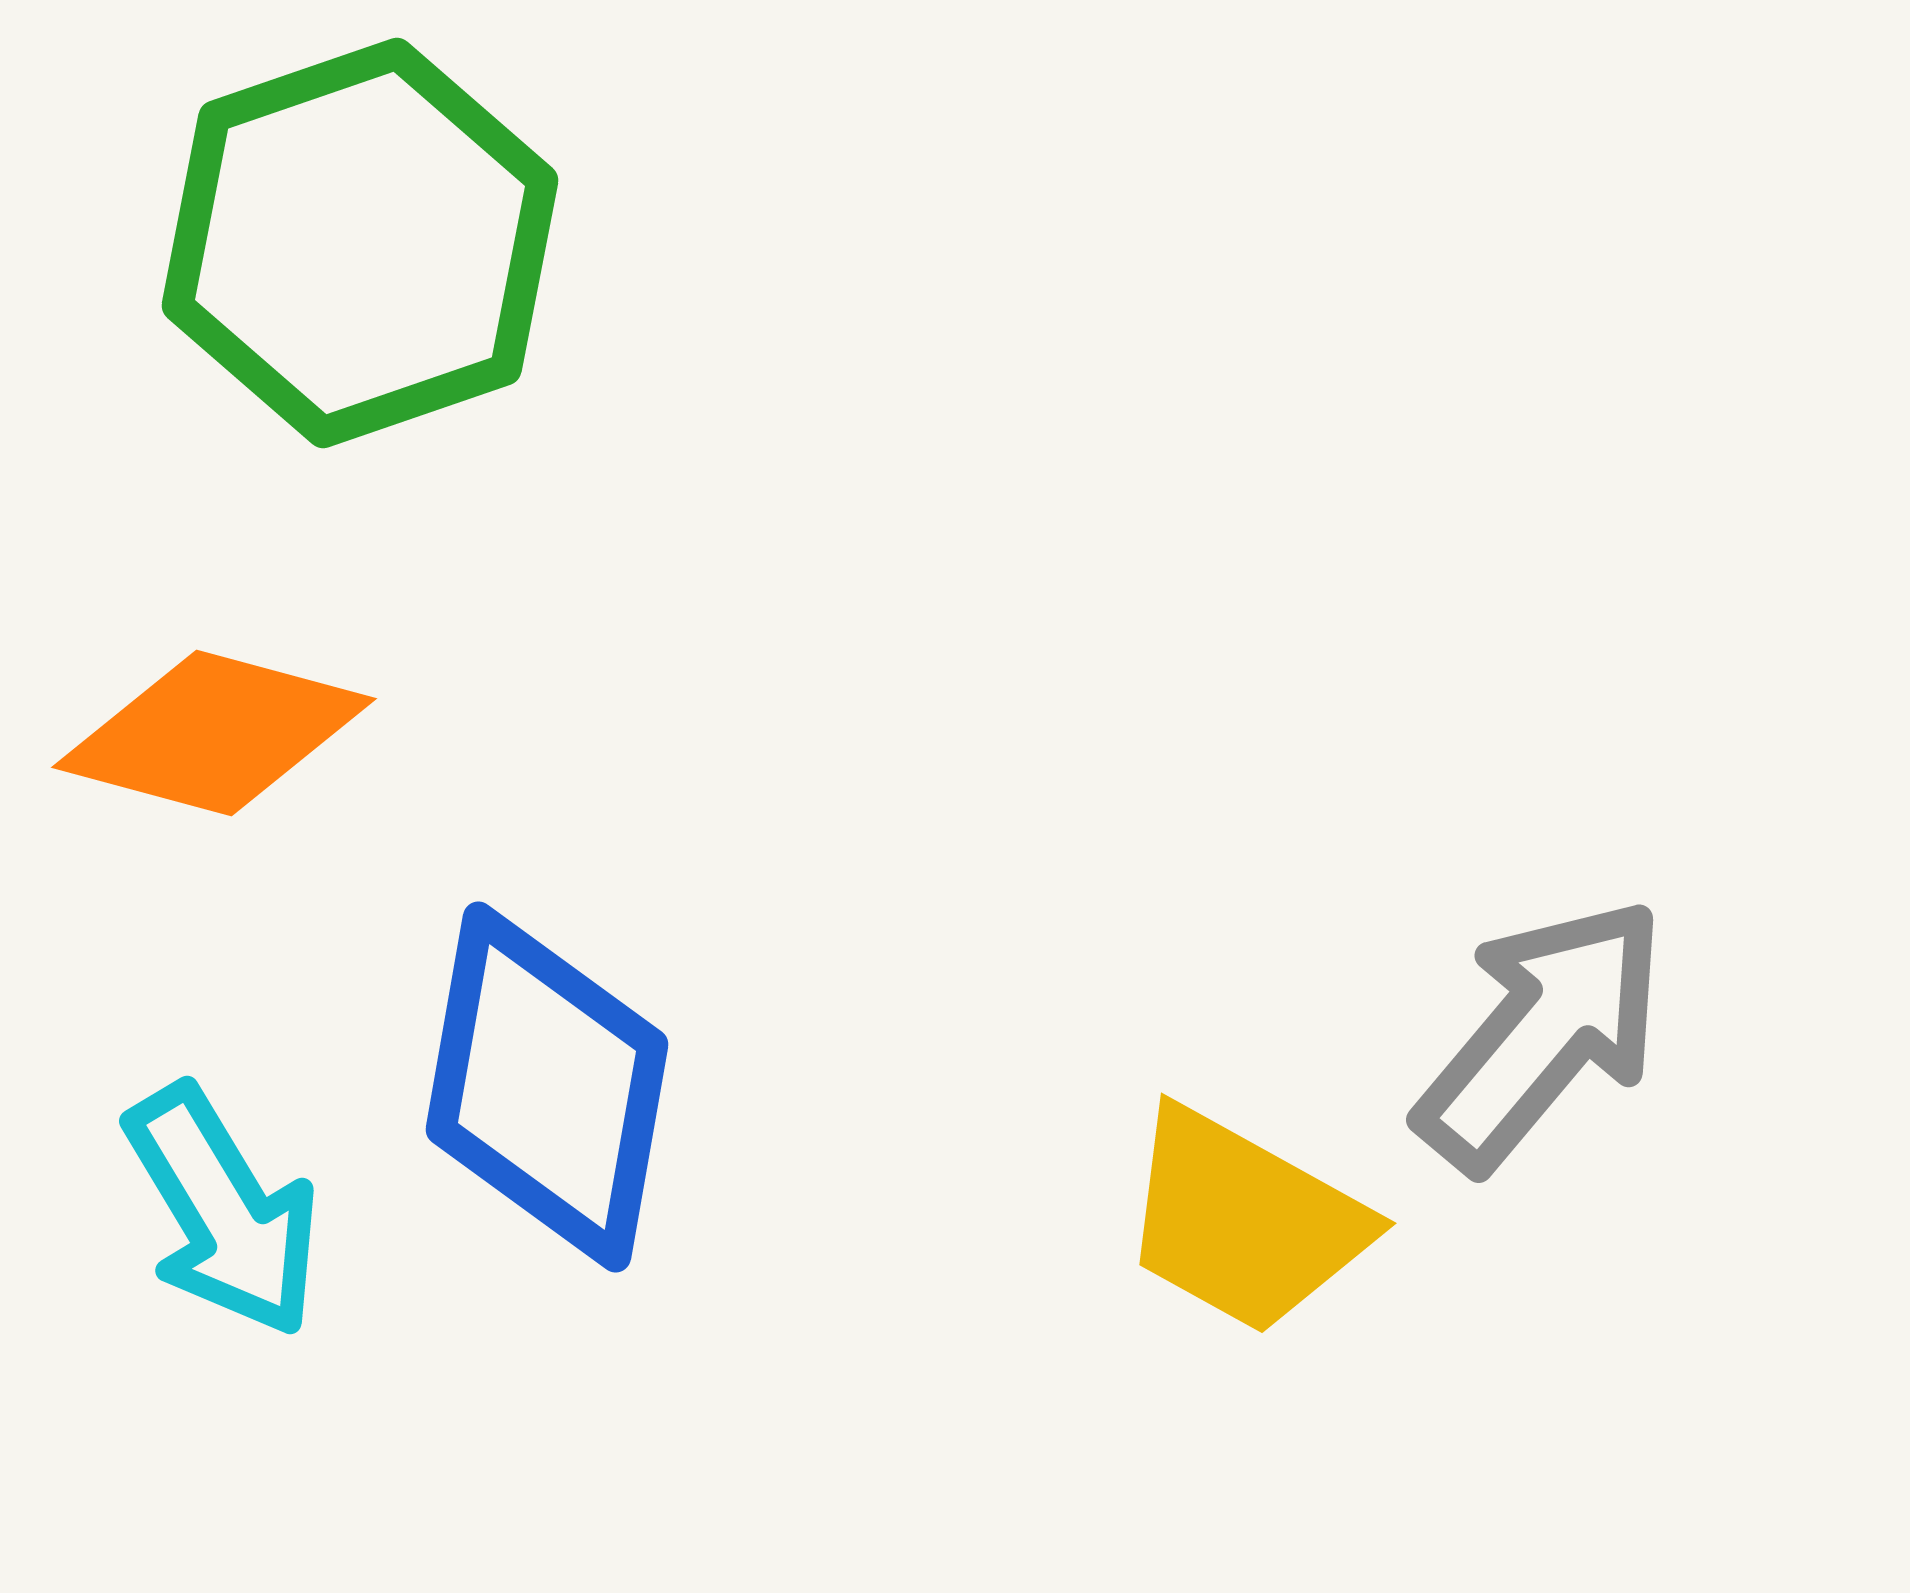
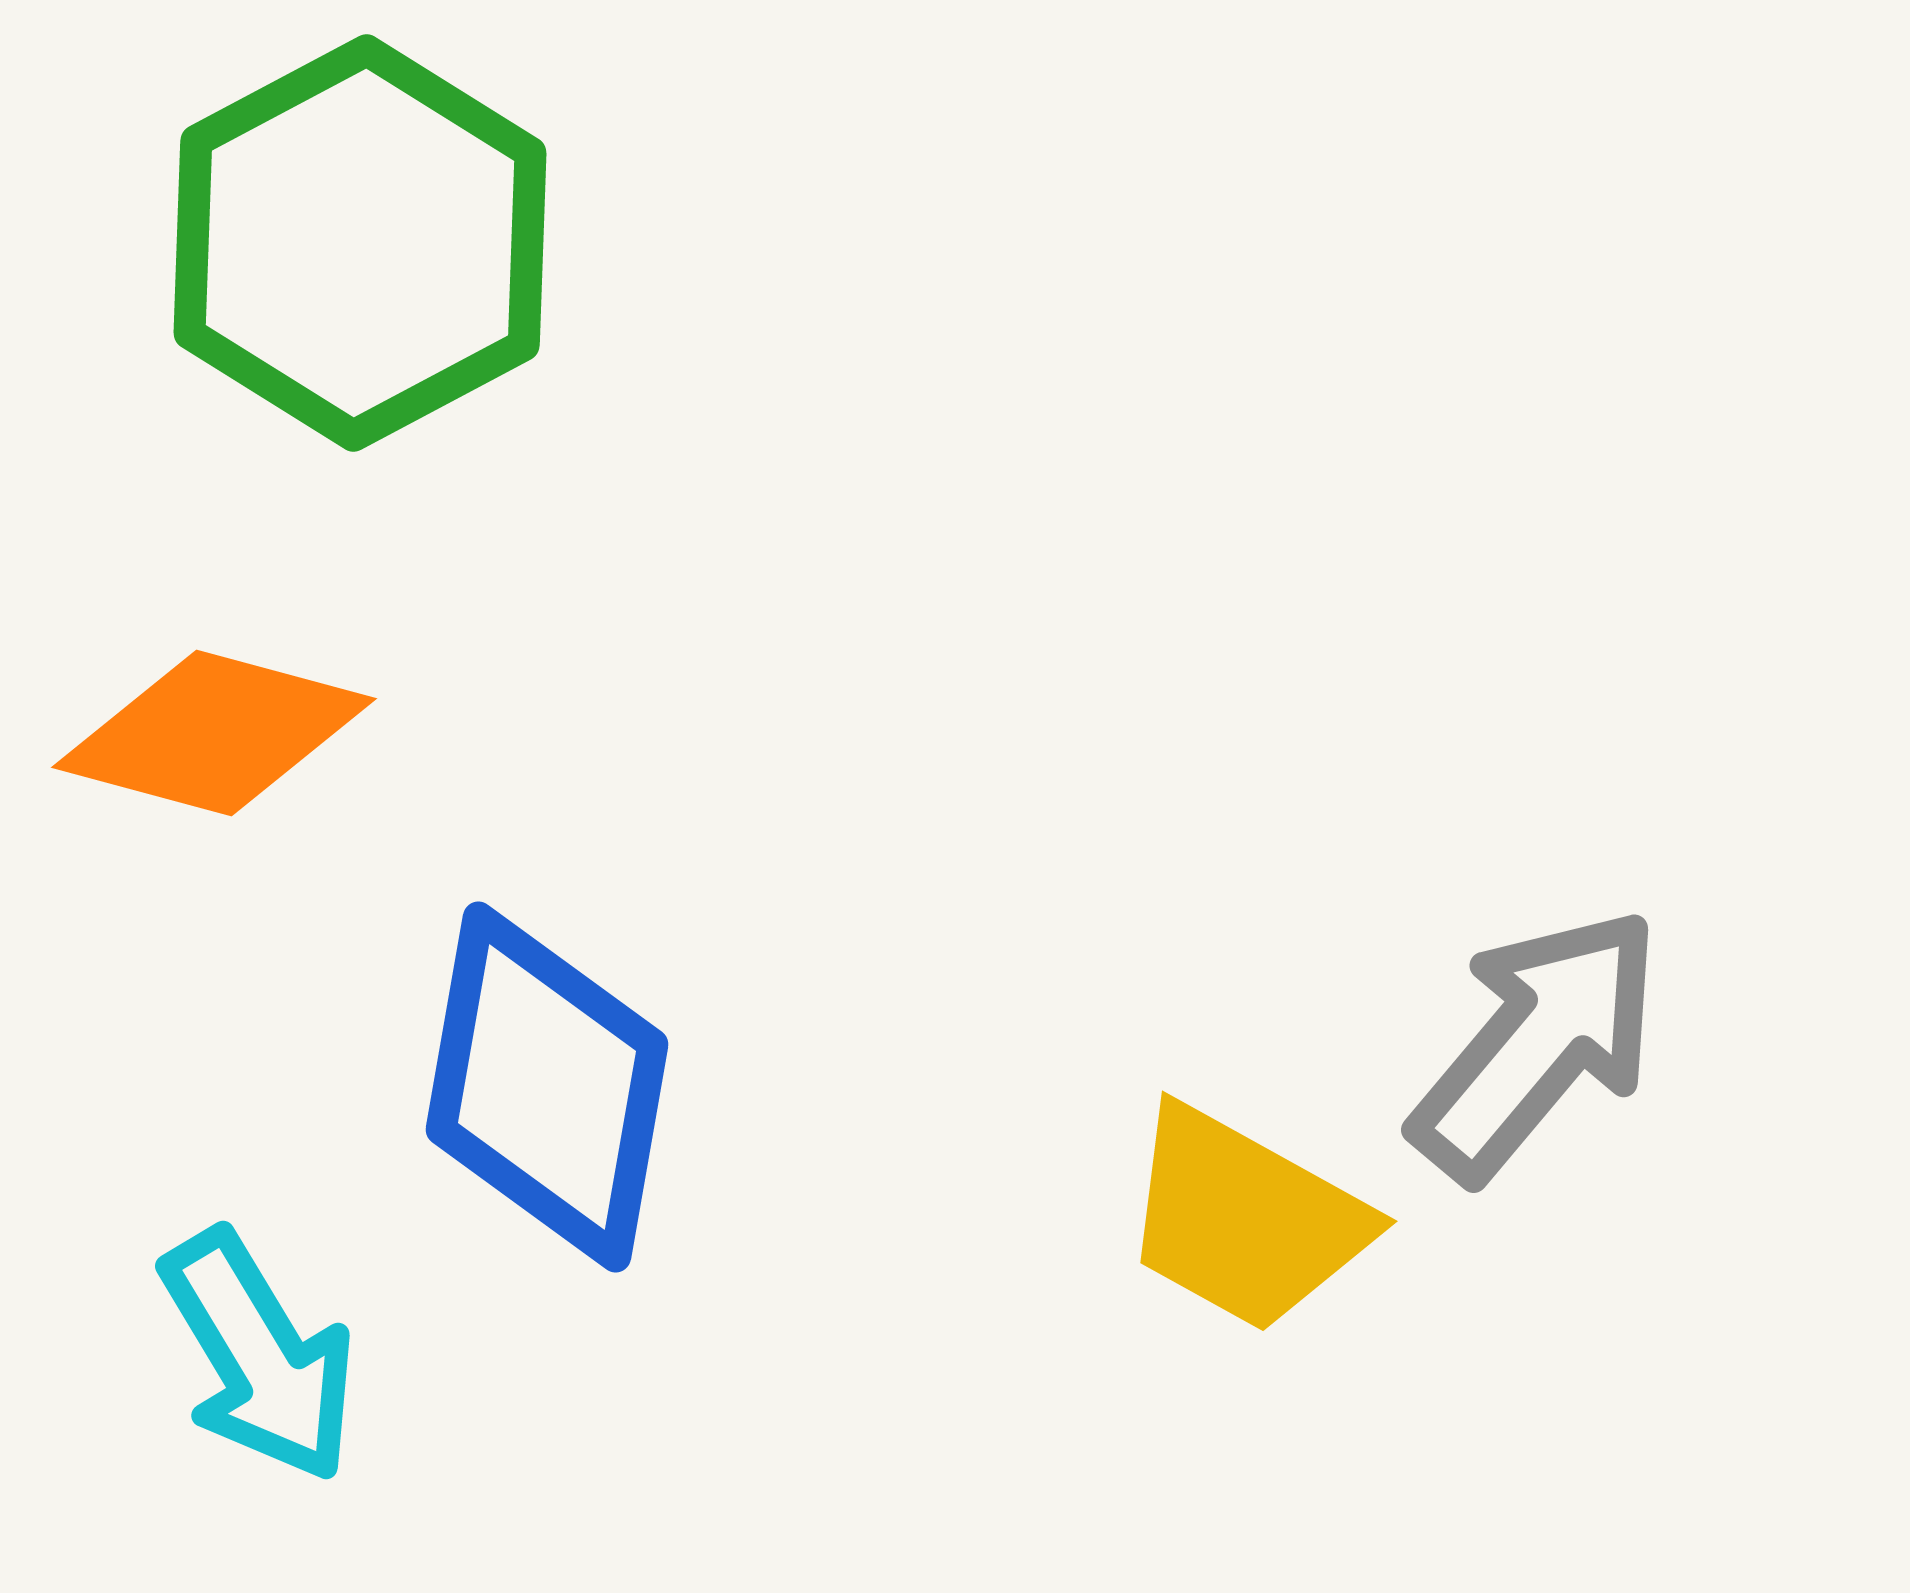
green hexagon: rotated 9 degrees counterclockwise
gray arrow: moved 5 px left, 10 px down
cyan arrow: moved 36 px right, 145 px down
yellow trapezoid: moved 1 px right, 2 px up
